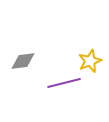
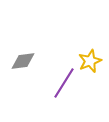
purple line: rotated 44 degrees counterclockwise
